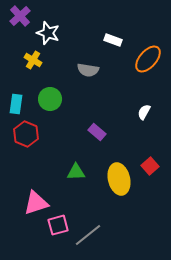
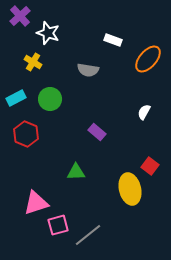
yellow cross: moved 2 px down
cyan rectangle: moved 6 px up; rotated 54 degrees clockwise
red square: rotated 12 degrees counterclockwise
yellow ellipse: moved 11 px right, 10 px down
